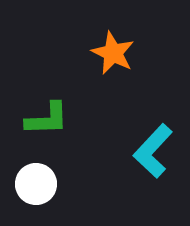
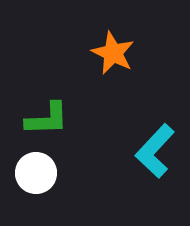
cyan L-shape: moved 2 px right
white circle: moved 11 px up
